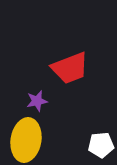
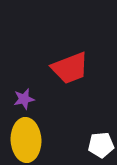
purple star: moved 13 px left, 2 px up
yellow ellipse: rotated 12 degrees counterclockwise
